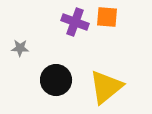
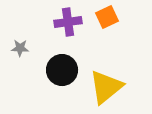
orange square: rotated 30 degrees counterclockwise
purple cross: moved 7 px left; rotated 28 degrees counterclockwise
black circle: moved 6 px right, 10 px up
